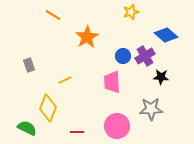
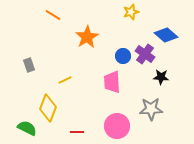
purple cross: moved 2 px up; rotated 24 degrees counterclockwise
